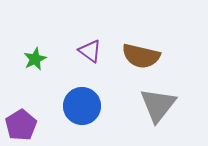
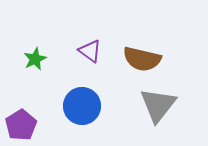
brown semicircle: moved 1 px right, 3 px down
